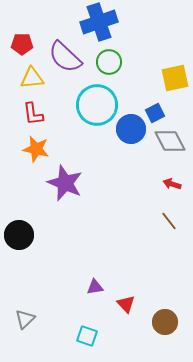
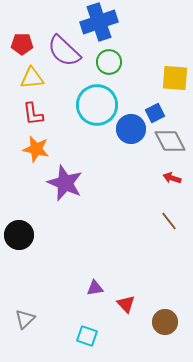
purple semicircle: moved 1 px left, 6 px up
yellow square: rotated 16 degrees clockwise
red arrow: moved 6 px up
purple triangle: moved 1 px down
